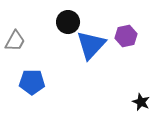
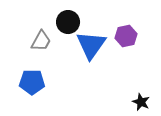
gray trapezoid: moved 26 px right
blue triangle: rotated 8 degrees counterclockwise
